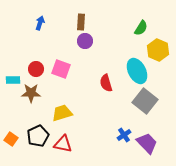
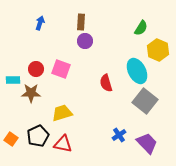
blue cross: moved 5 px left
